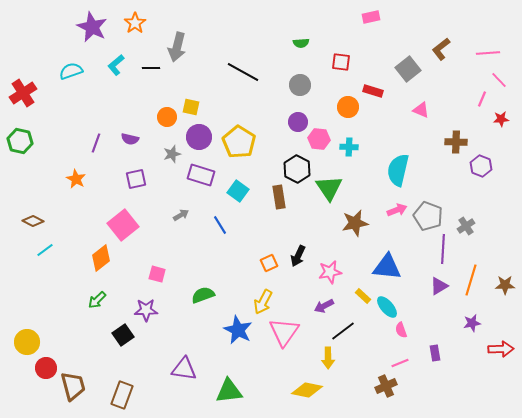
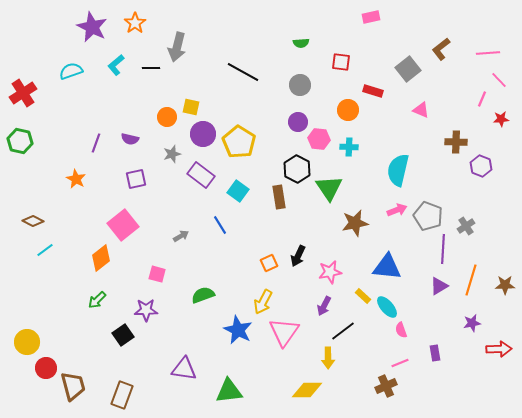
orange circle at (348, 107): moved 3 px down
purple circle at (199, 137): moved 4 px right, 3 px up
purple rectangle at (201, 175): rotated 20 degrees clockwise
gray arrow at (181, 215): moved 21 px down
purple arrow at (324, 306): rotated 36 degrees counterclockwise
red arrow at (501, 349): moved 2 px left
yellow diamond at (307, 390): rotated 12 degrees counterclockwise
